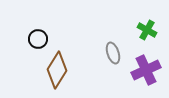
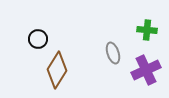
green cross: rotated 24 degrees counterclockwise
